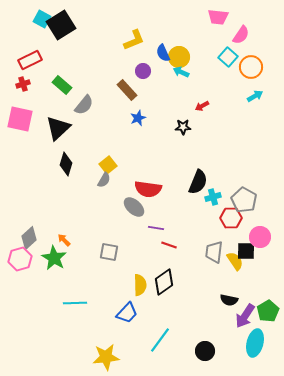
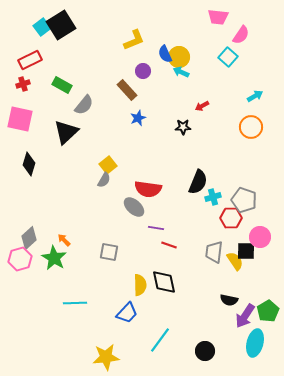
cyan square at (42, 19): moved 8 px down; rotated 24 degrees clockwise
blue semicircle at (163, 53): moved 2 px right, 1 px down
orange circle at (251, 67): moved 60 px down
green rectangle at (62, 85): rotated 12 degrees counterclockwise
black triangle at (58, 128): moved 8 px right, 4 px down
black diamond at (66, 164): moved 37 px left
gray pentagon at (244, 200): rotated 10 degrees counterclockwise
black diamond at (164, 282): rotated 68 degrees counterclockwise
